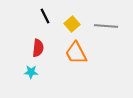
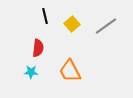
black line: rotated 14 degrees clockwise
gray line: rotated 40 degrees counterclockwise
orange trapezoid: moved 6 px left, 18 px down
